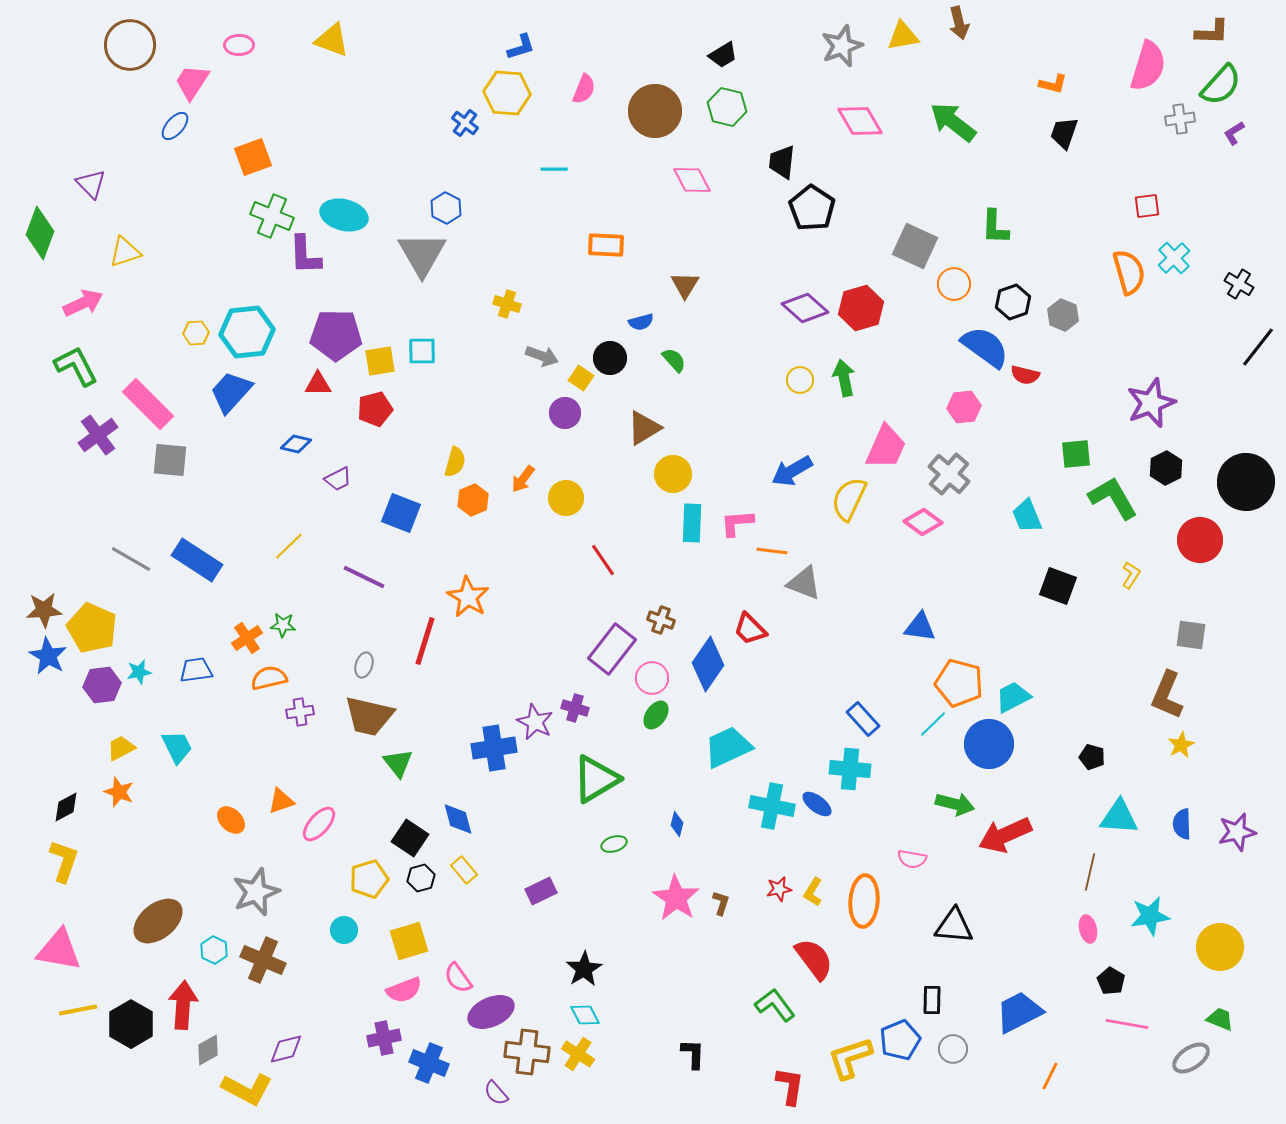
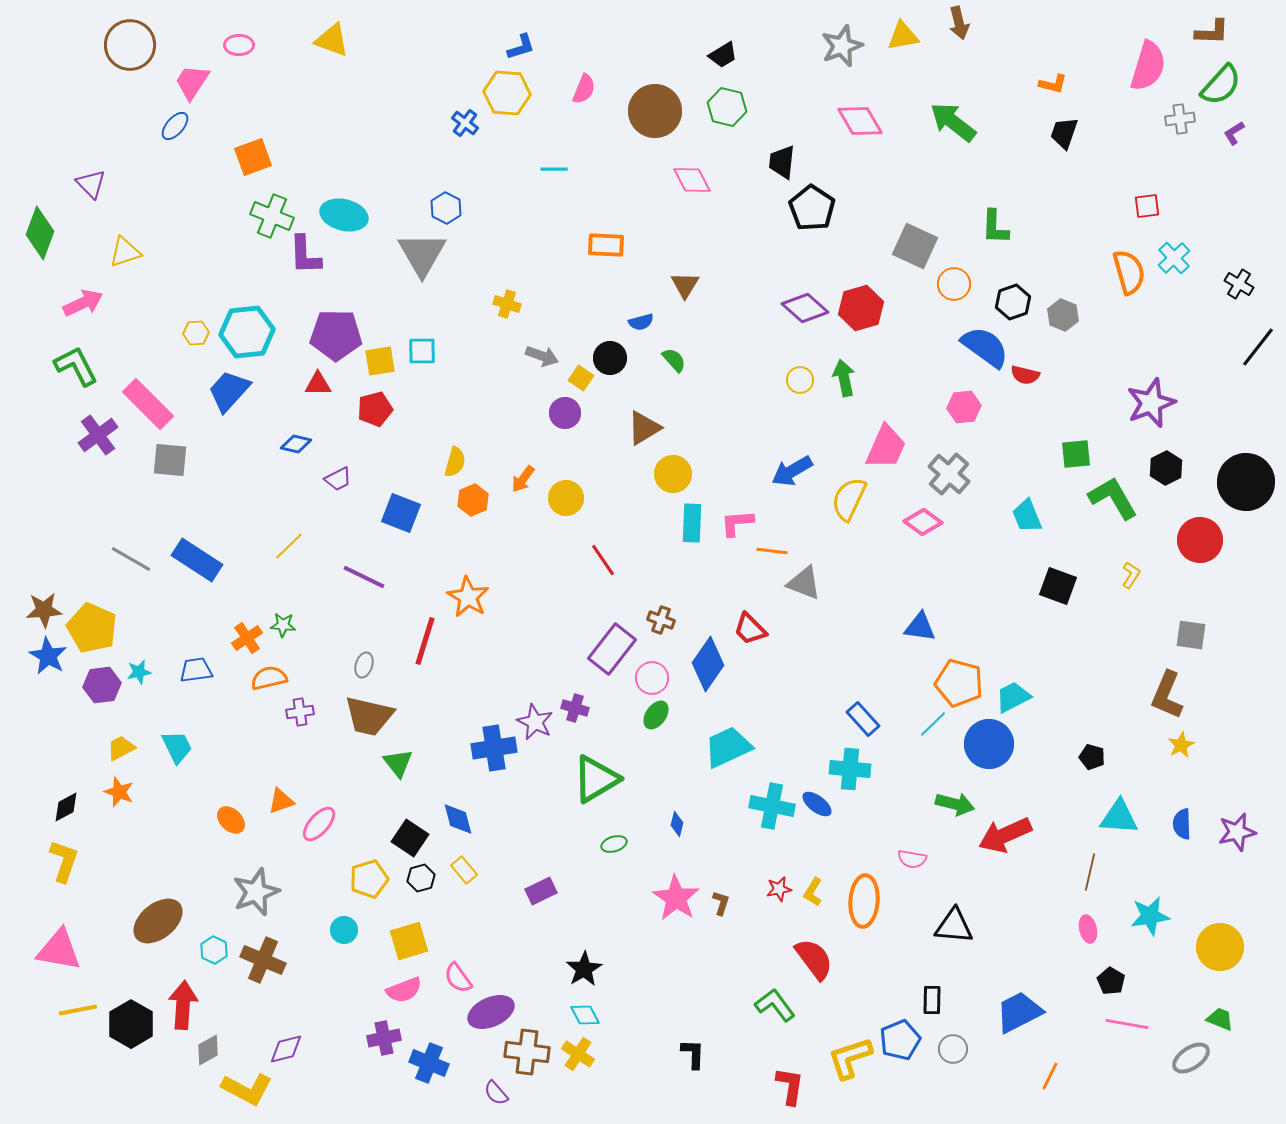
blue trapezoid at (231, 392): moved 2 px left, 1 px up
